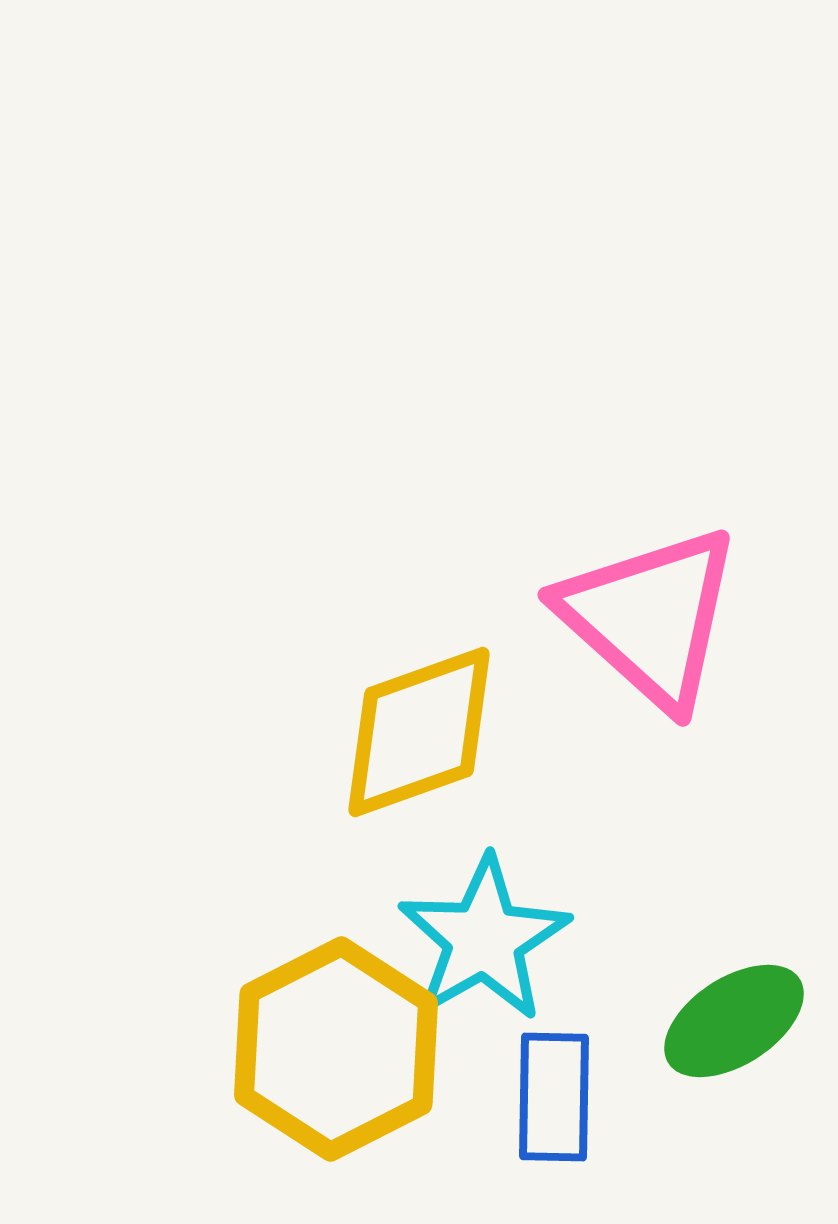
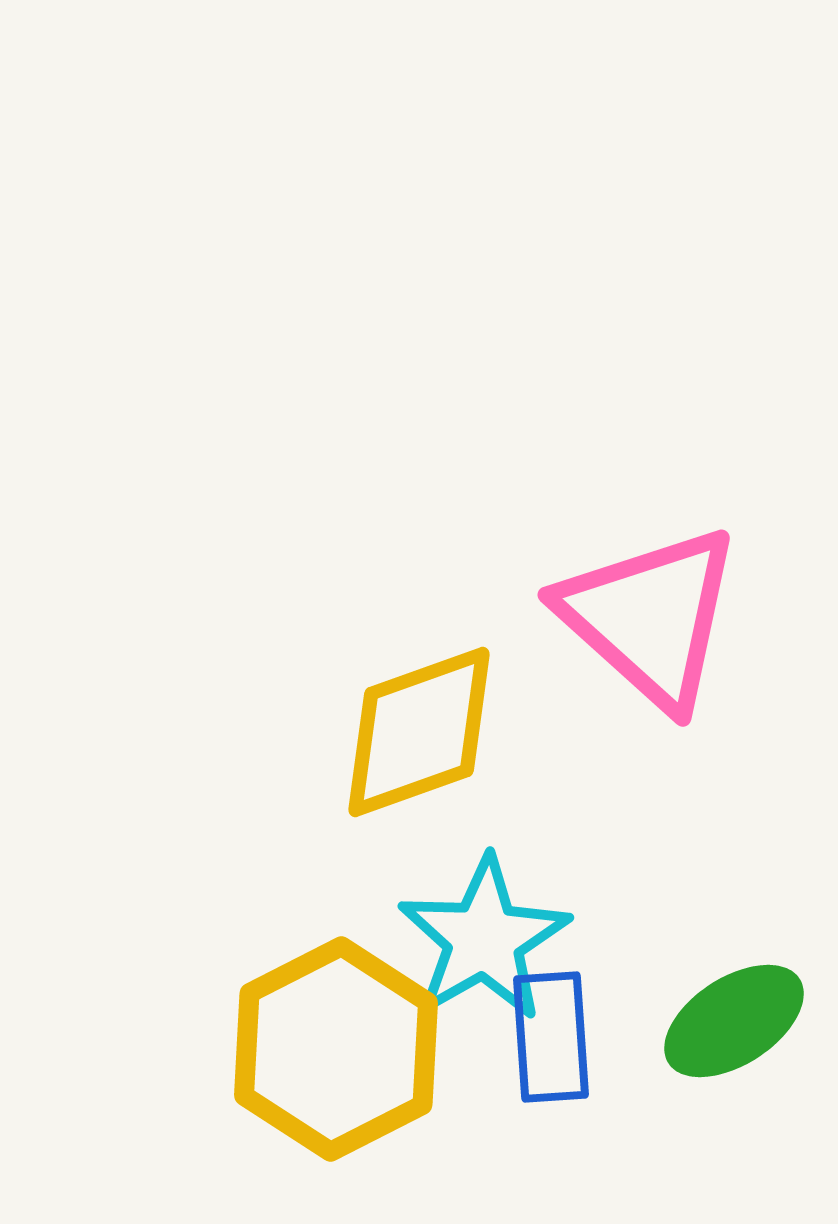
blue rectangle: moved 3 px left, 60 px up; rotated 5 degrees counterclockwise
